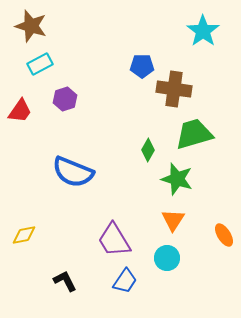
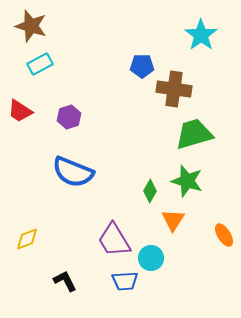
cyan star: moved 2 px left, 4 px down
purple hexagon: moved 4 px right, 18 px down
red trapezoid: rotated 88 degrees clockwise
green diamond: moved 2 px right, 41 px down
green star: moved 10 px right, 2 px down
yellow diamond: moved 3 px right, 4 px down; rotated 10 degrees counterclockwise
cyan circle: moved 16 px left
blue trapezoid: rotated 52 degrees clockwise
